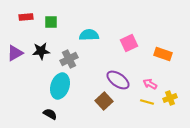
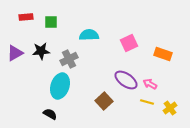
purple ellipse: moved 8 px right
yellow cross: moved 10 px down; rotated 16 degrees counterclockwise
